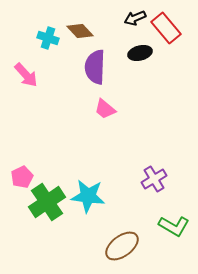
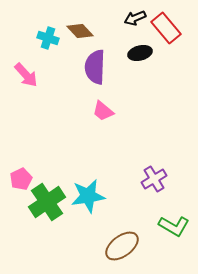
pink trapezoid: moved 2 px left, 2 px down
pink pentagon: moved 1 px left, 2 px down
cyan star: rotated 16 degrees counterclockwise
